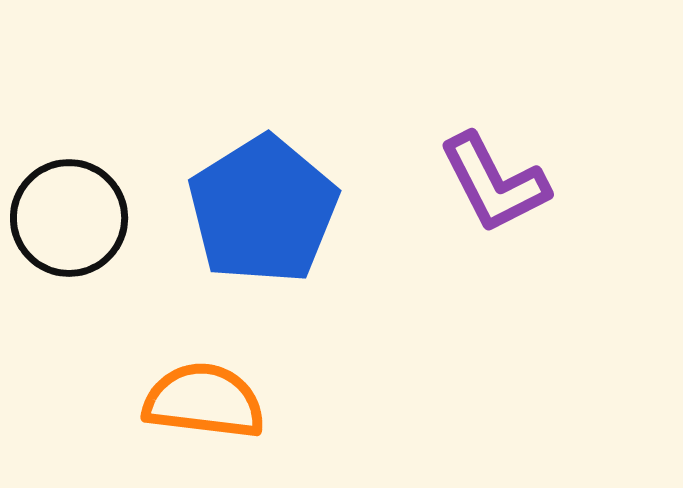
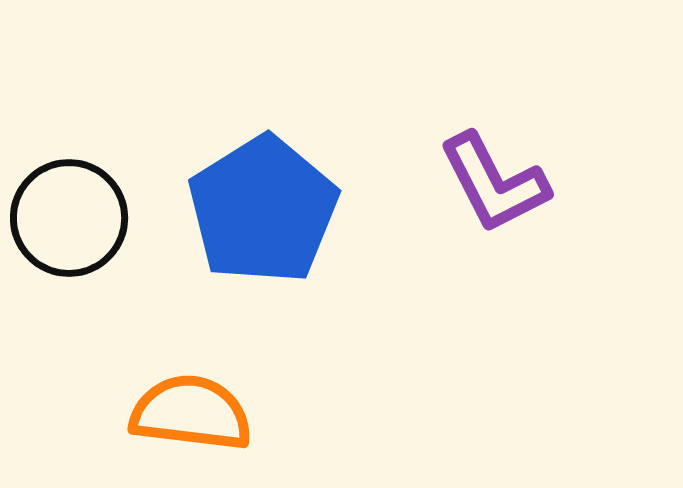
orange semicircle: moved 13 px left, 12 px down
